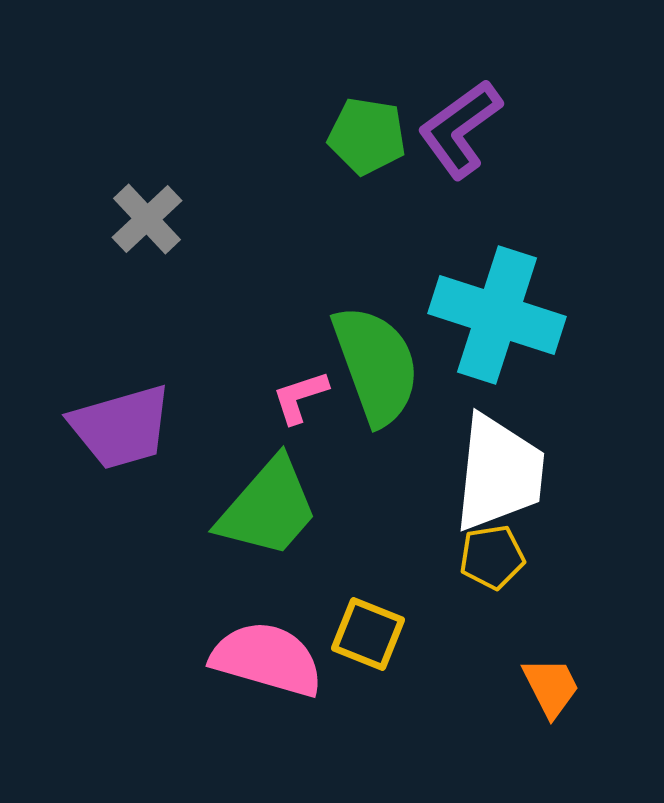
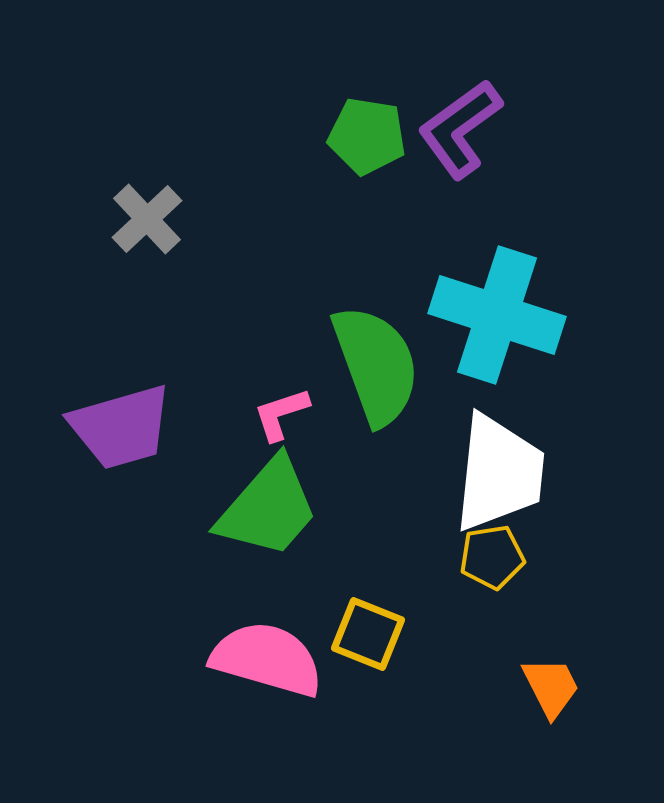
pink L-shape: moved 19 px left, 17 px down
